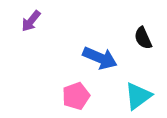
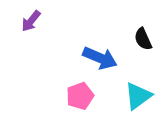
black semicircle: moved 1 px down
pink pentagon: moved 4 px right
